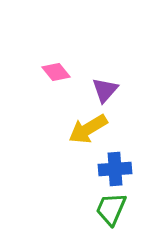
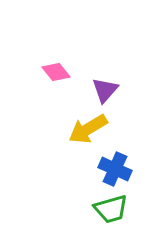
blue cross: rotated 28 degrees clockwise
green trapezoid: rotated 129 degrees counterclockwise
